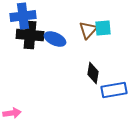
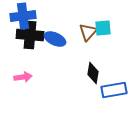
brown triangle: moved 2 px down
pink arrow: moved 11 px right, 36 px up
